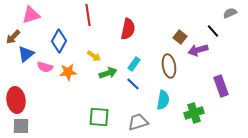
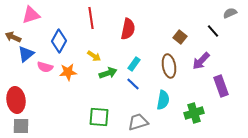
red line: moved 3 px right, 3 px down
brown arrow: rotated 70 degrees clockwise
purple arrow: moved 3 px right, 11 px down; rotated 30 degrees counterclockwise
